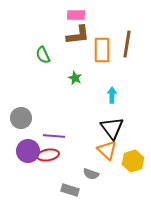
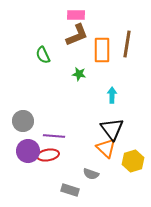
brown L-shape: moved 1 px left; rotated 15 degrees counterclockwise
green star: moved 4 px right, 4 px up; rotated 16 degrees counterclockwise
gray circle: moved 2 px right, 3 px down
black triangle: moved 1 px down
orange triangle: moved 1 px left, 2 px up
